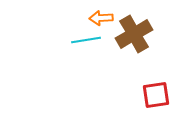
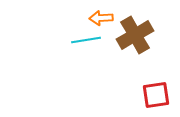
brown cross: moved 1 px right, 1 px down
